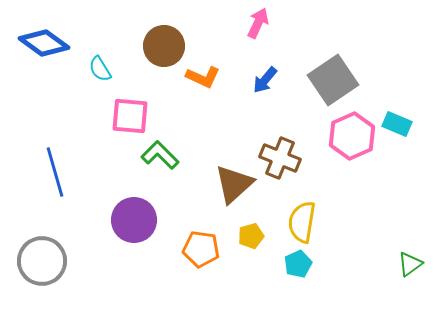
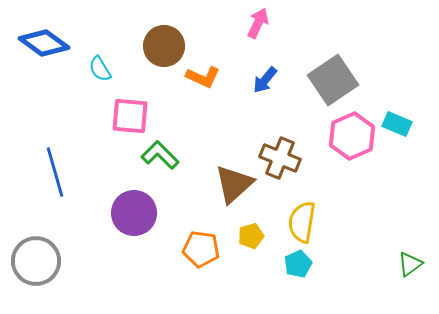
purple circle: moved 7 px up
gray circle: moved 6 px left
